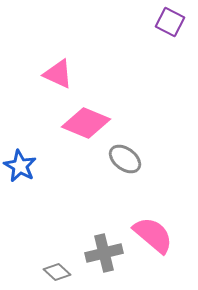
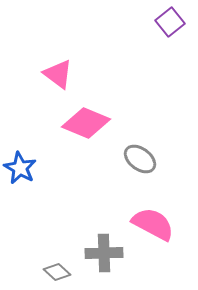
purple square: rotated 24 degrees clockwise
pink triangle: rotated 12 degrees clockwise
gray ellipse: moved 15 px right
blue star: moved 2 px down
pink semicircle: moved 11 px up; rotated 12 degrees counterclockwise
gray cross: rotated 12 degrees clockwise
